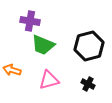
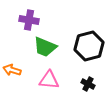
purple cross: moved 1 px left, 1 px up
green trapezoid: moved 2 px right, 2 px down
pink triangle: rotated 20 degrees clockwise
